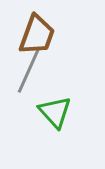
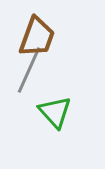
brown trapezoid: moved 2 px down
